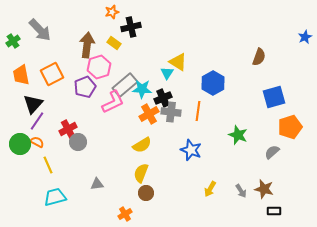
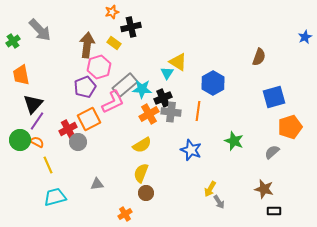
orange square at (52, 74): moved 37 px right, 45 px down
green star at (238, 135): moved 4 px left, 6 px down
green circle at (20, 144): moved 4 px up
gray arrow at (241, 191): moved 22 px left, 11 px down
